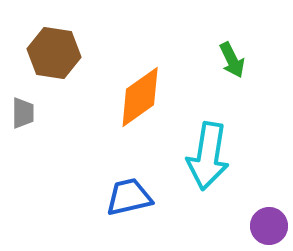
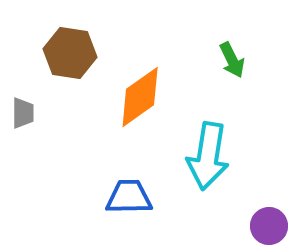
brown hexagon: moved 16 px right
blue trapezoid: rotated 12 degrees clockwise
